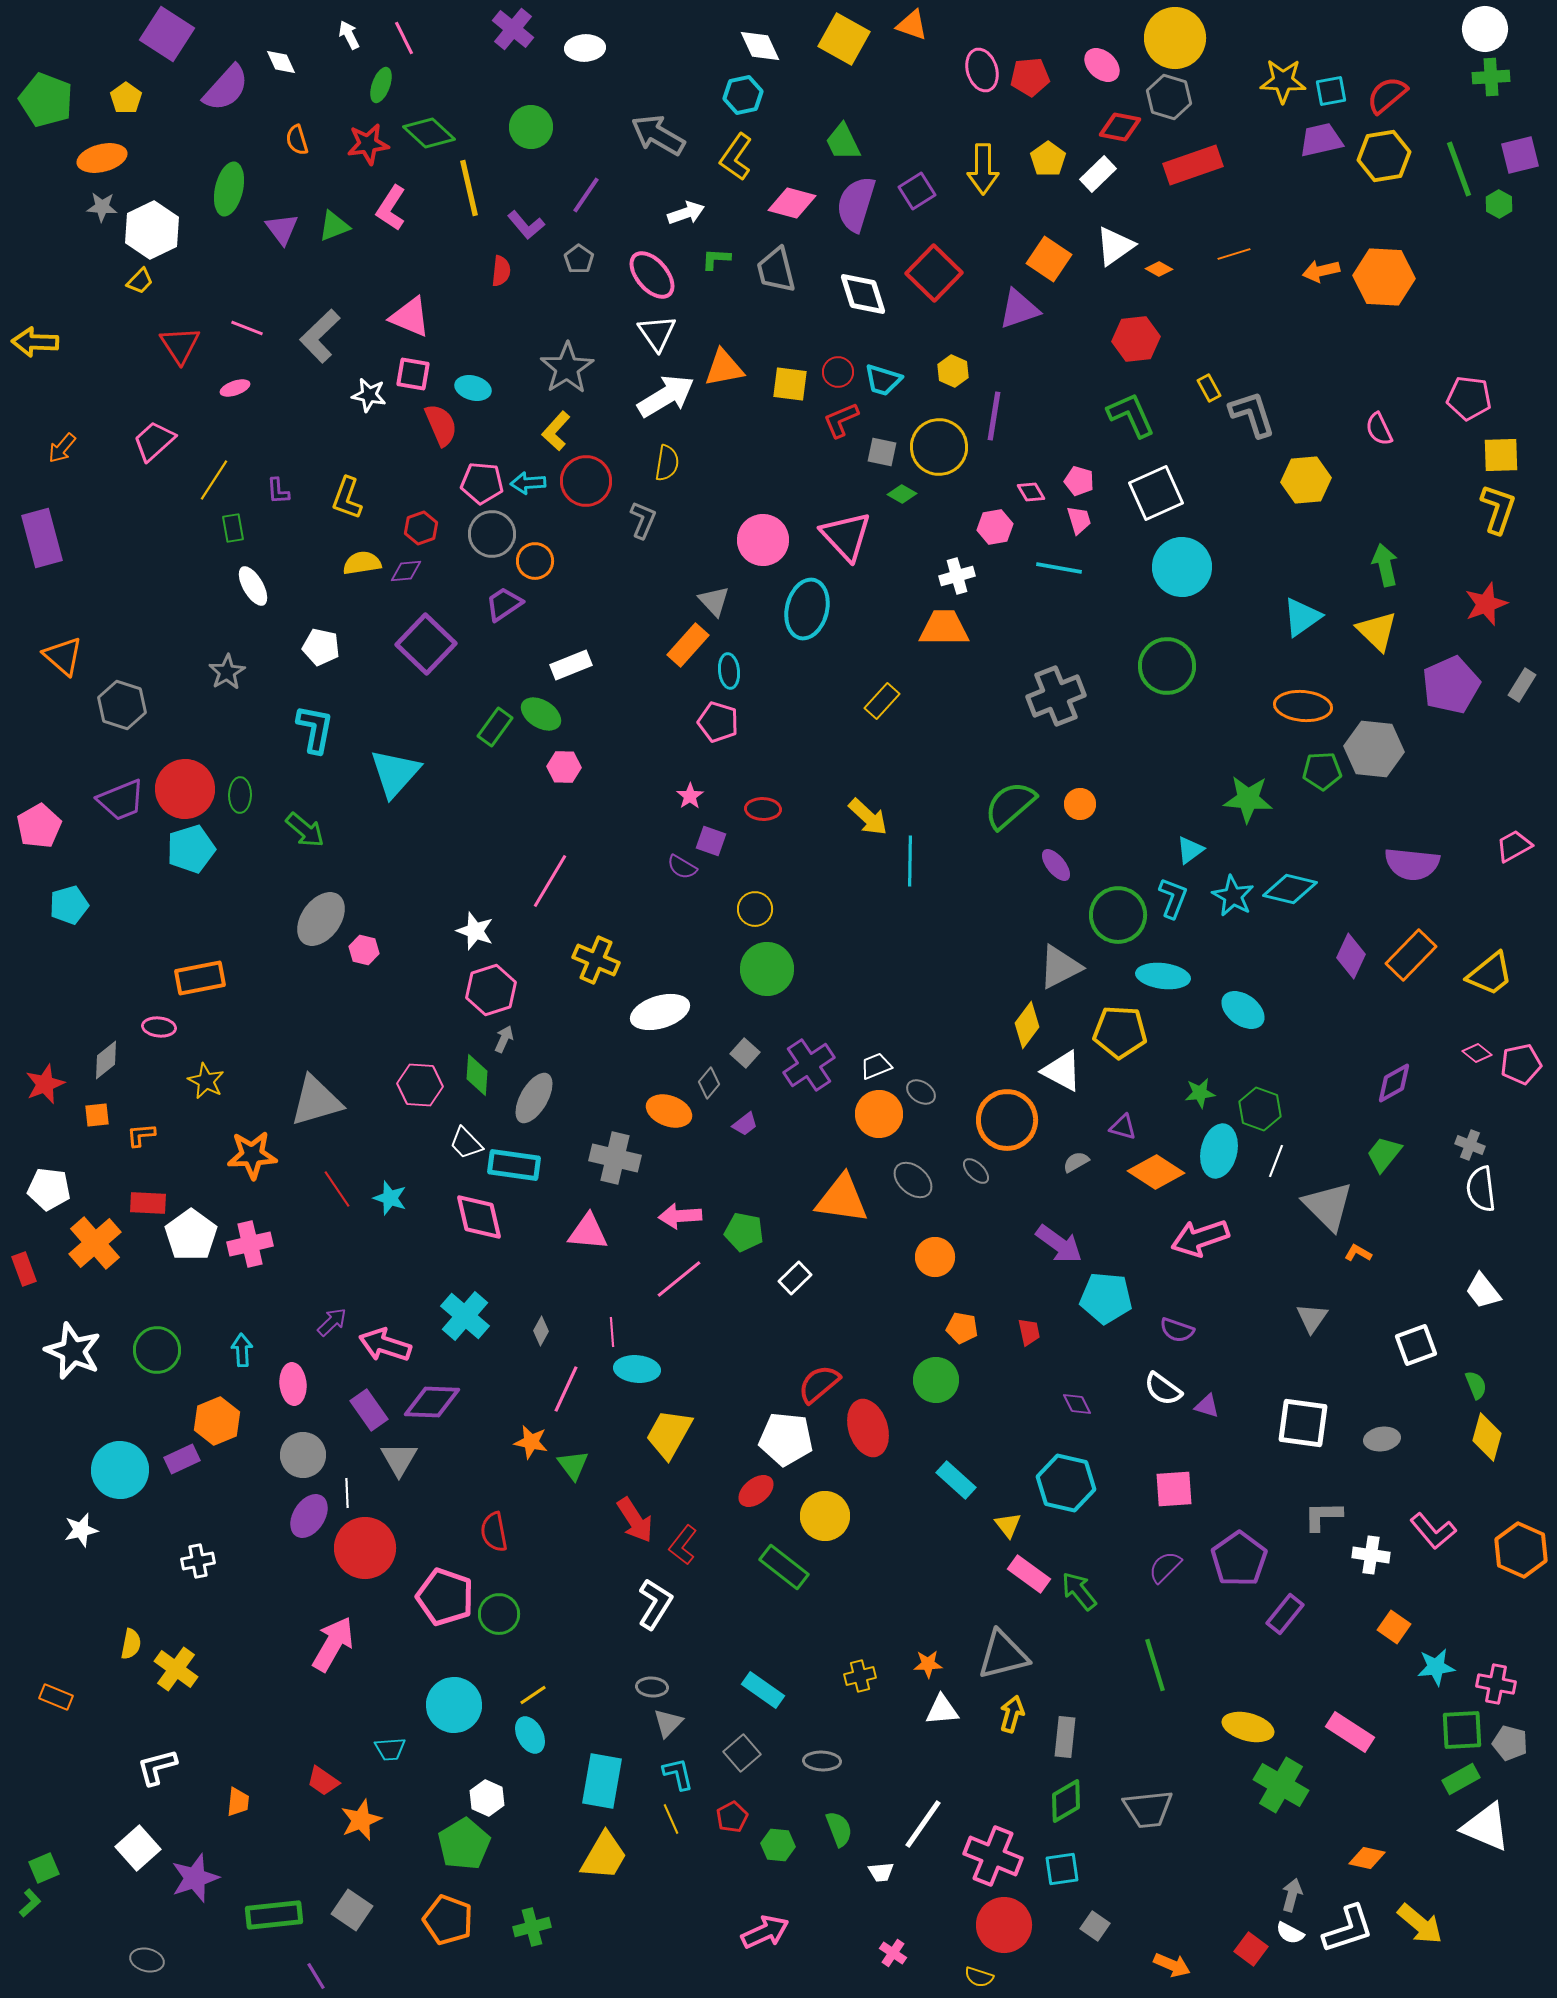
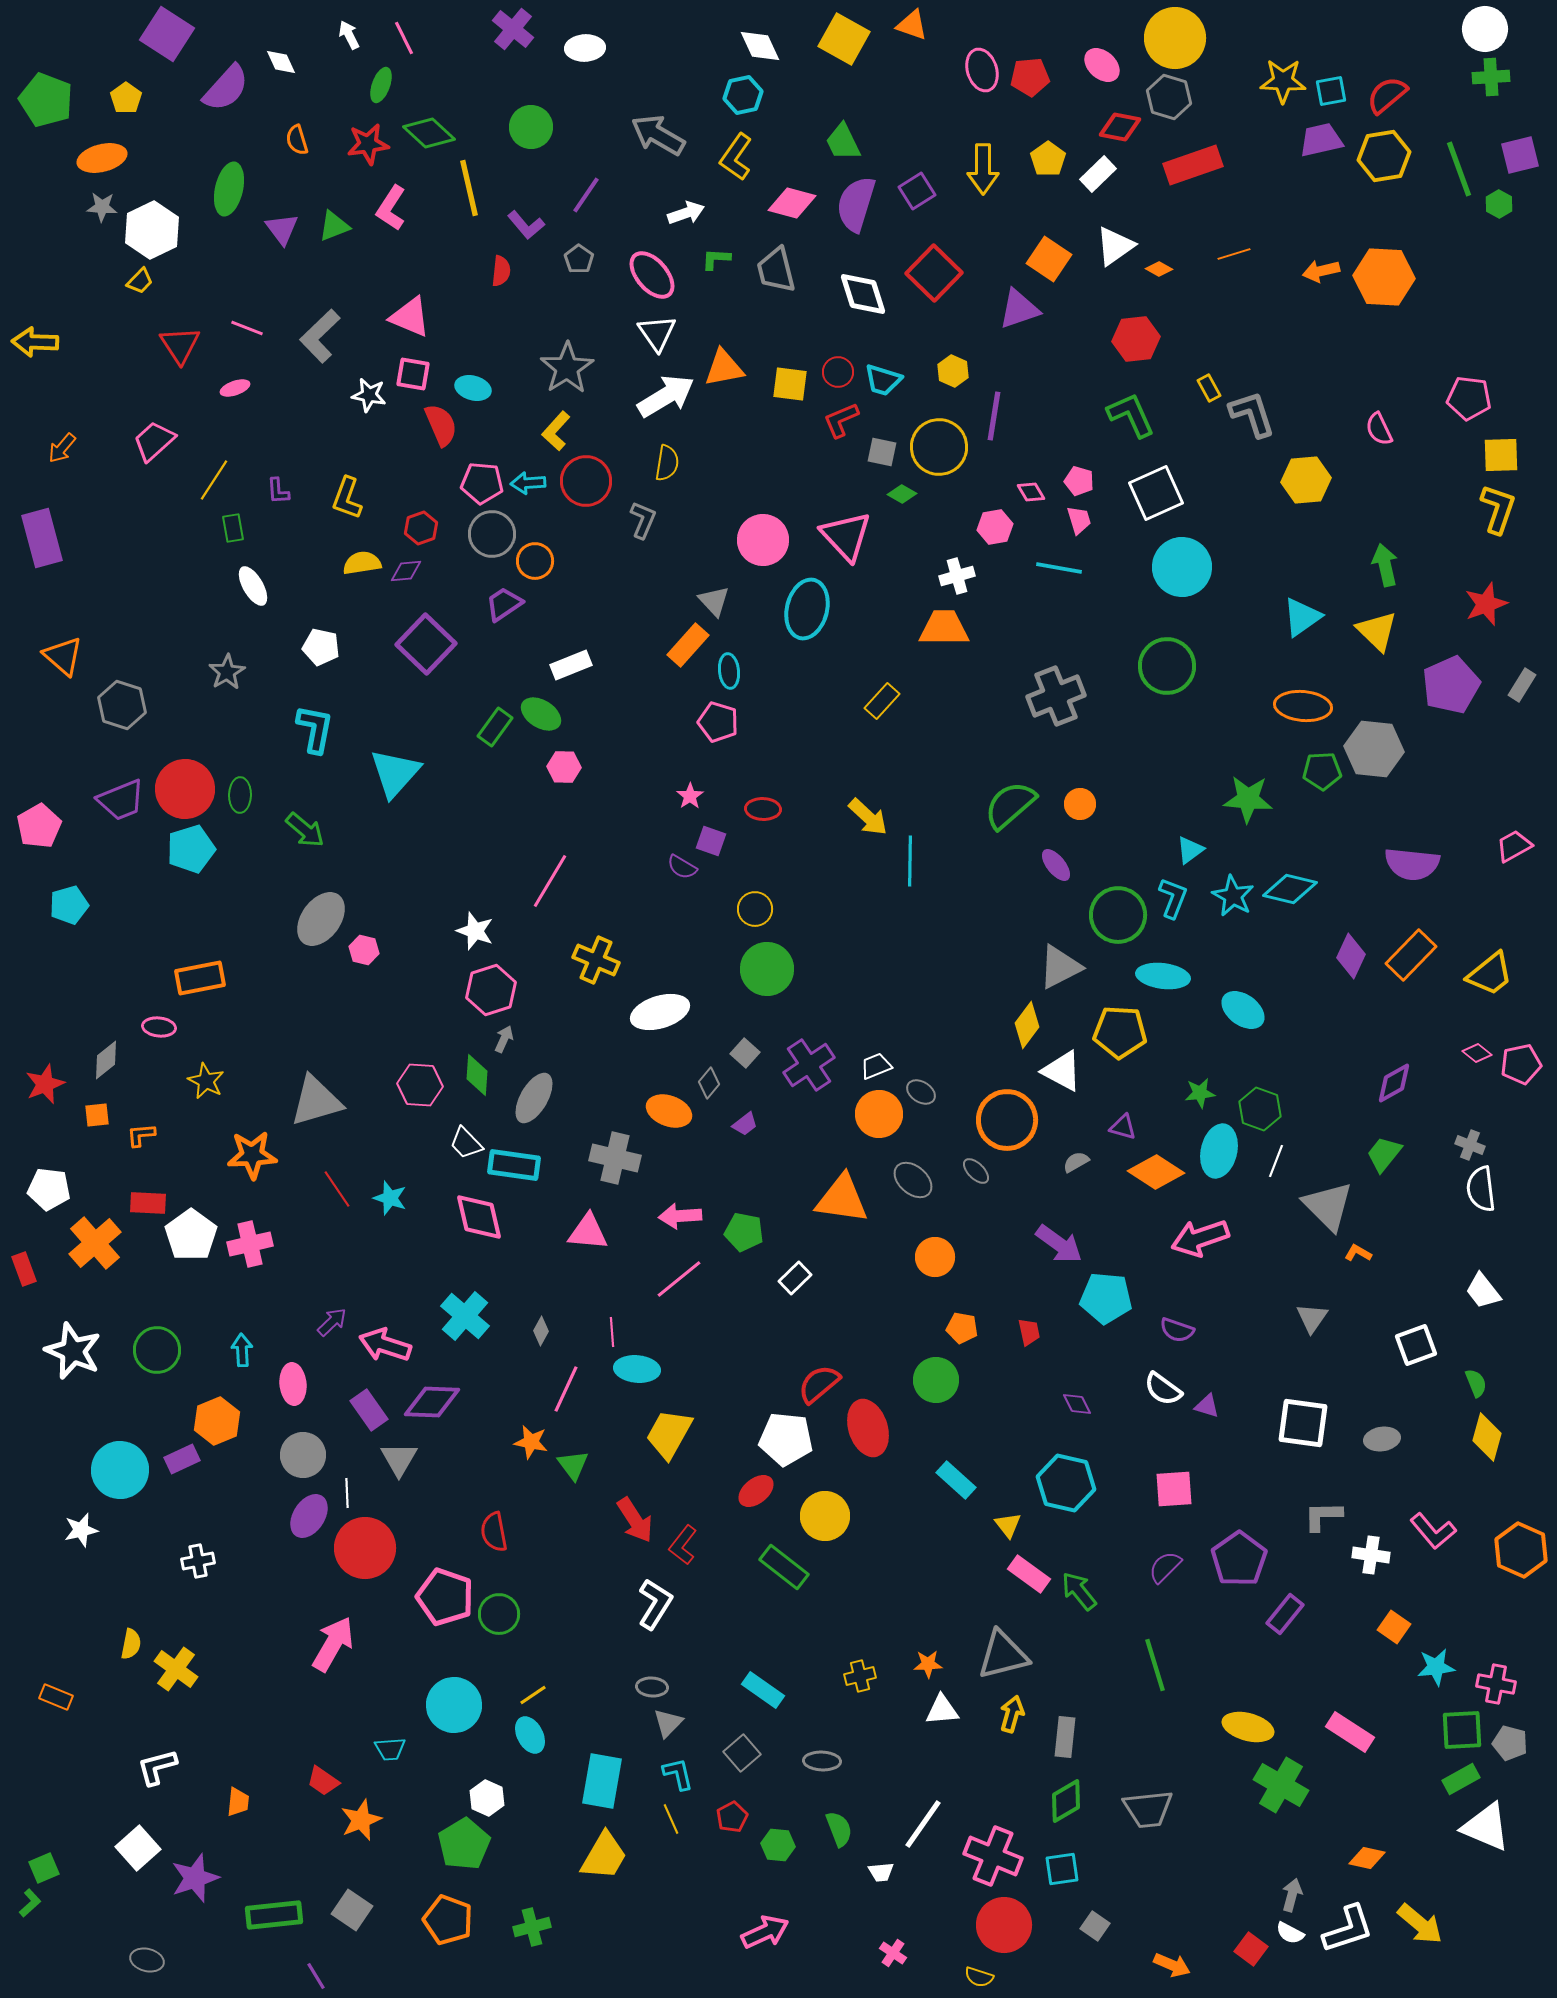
green semicircle at (1476, 1385): moved 2 px up
